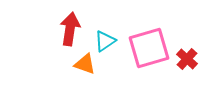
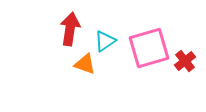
red cross: moved 2 px left, 2 px down; rotated 10 degrees clockwise
